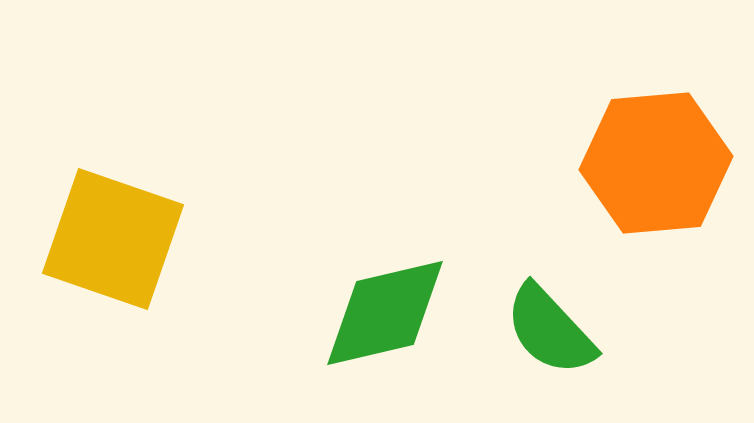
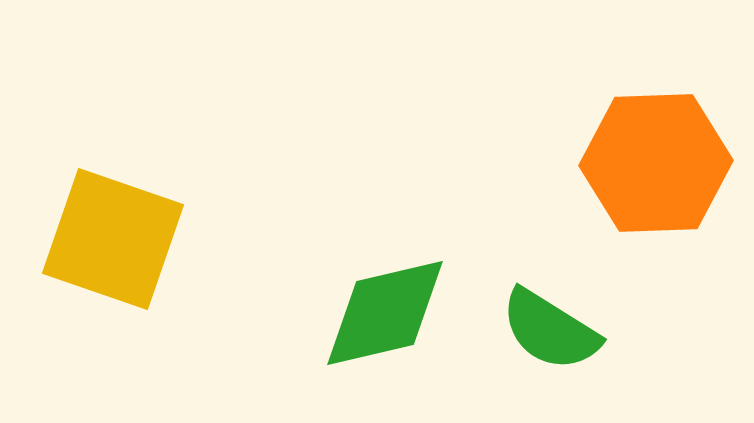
orange hexagon: rotated 3 degrees clockwise
green semicircle: rotated 15 degrees counterclockwise
